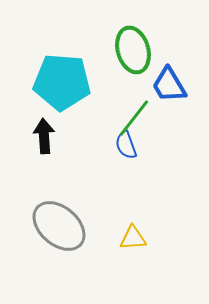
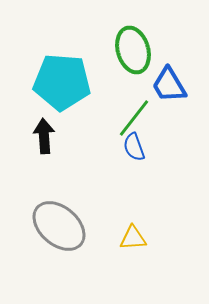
blue semicircle: moved 8 px right, 2 px down
